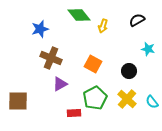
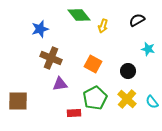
black circle: moved 1 px left
purple triangle: rotated 21 degrees clockwise
